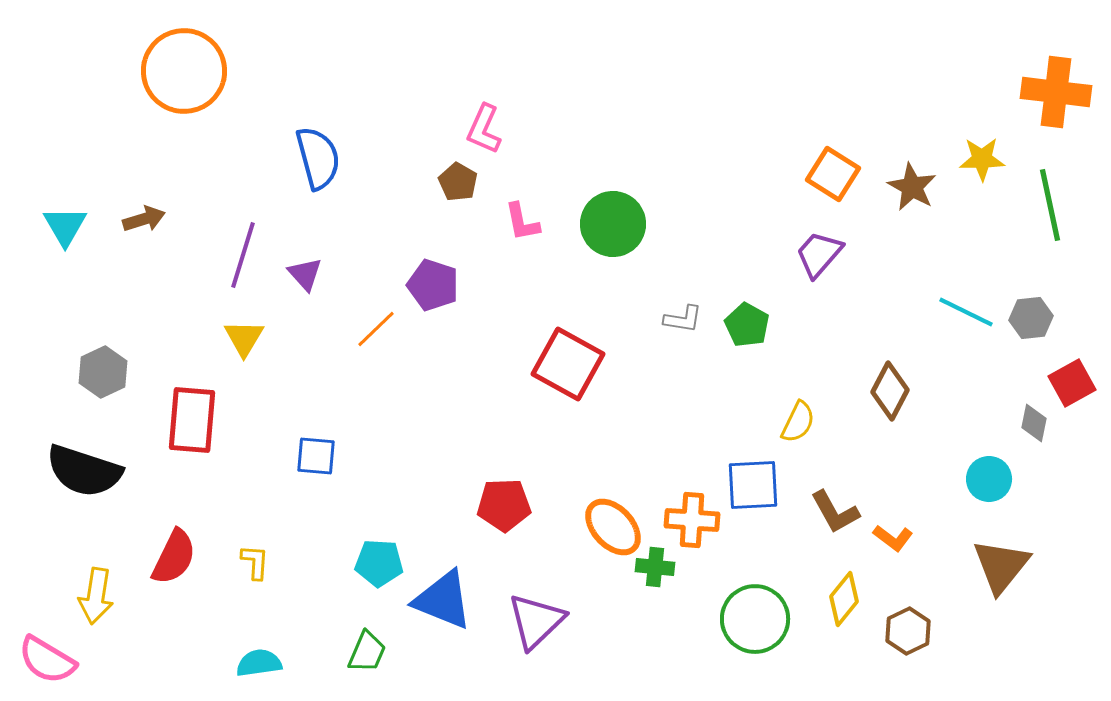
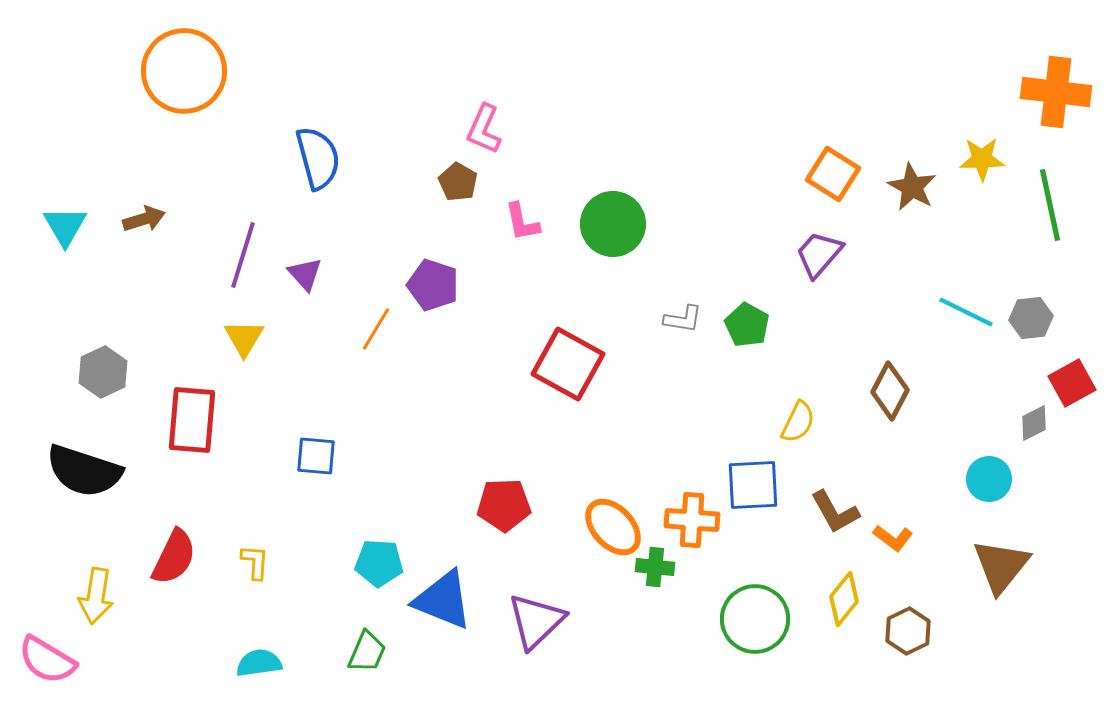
orange line at (376, 329): rotated 15 degrees counterclockwise
gray diamond at (1034, 423): rotated 51 degrees clockwise
